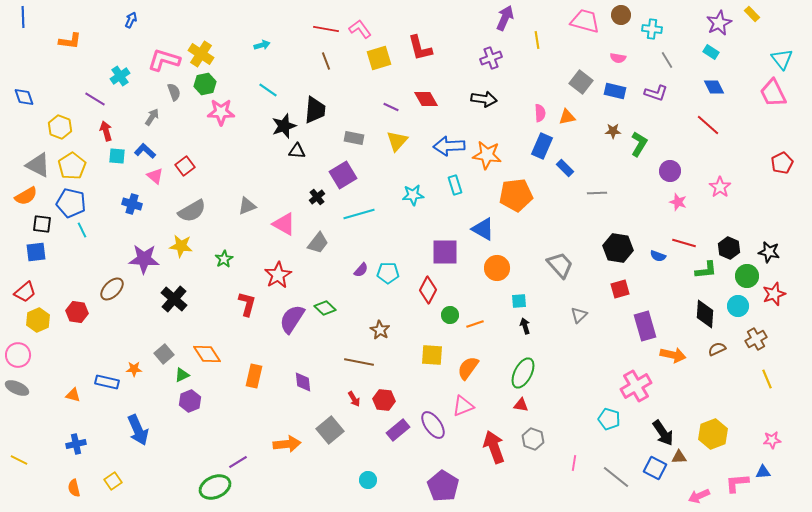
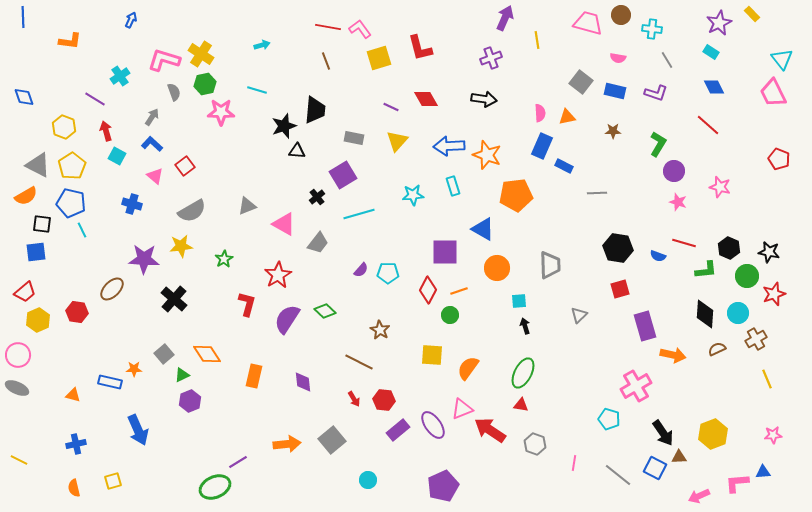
pink trapezoid at (585, 21): moved 3 px right, 2 px down
red line at (326, 29): moved 2 px right, 2 px up
cyan line at (268, 90): moved 11 px left; rotated 18 degrees counterclockwise
yellow hexagon at (60, 127): moved 4 px right
green L-shape at (639, 144): moved 19 px right
blue L-shape at (145, 151): moved 7 px right, 7 px up
orange star at (487, 155): rotated 12 degrees clockwise
cyan square at (117, 156): rotated 24 degrees clockwise
red pentagon at (782, 163): moved 3 px left, 4 px up; rotated 25 degrees counterclockwise
blue rectangle at (565, 168): moved 1 px left, 2 px up; rotated 18 degrees counterclockwise
purple circle at (670, 171): moved 4 px right
cyan rectangle at (455, 185): moved 2 px left, 1 px down
pink star at (720, 187): rotated 20 degrees counterclockwise
yellow star at (181, 246): rotated 15 degrees counterclockwise
gray trapezoid at (560, 265): moved 10 px left; rotated 40 degrees clockwise
cyan circle at (738, 306): moved 7 px down
green diamond at (325, 308): moved 3 px down
purple semicircle at (292, 319): moved 5 px left
orange line at (475, 324): moved 16 px left, 33 px up
brown line at (359, 362): rotated 16 degrees clockwise
blue rectangle at (107, 382): moved 3 px right
pink triangle at (463, 406): moved 1 px left, 3 px down
gray square at (330, 430): moved 2 px right, 10 px down
gray hexagon at (533, 439): moved 2 px right, 5 px down
pink star at (772, 440): moved 1 px right, 5 px up
red arrow at (494, 447): moved 4 px left, 17 px up; rotated 36 degrees counterclockwise
gray line at (616, 477): moved 2 px right, 2 px up
yellow square at (113, 481): rotated 18 degrees clockwise
purple pentagon at (443, 486): rotated 16 degrees clockwise
